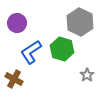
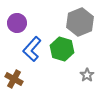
gray hexagon: rotated 12 degrees clockwise
blue L-shape: moved 1 px right, 3 px up; rotated 15 degrees counterclockwise
